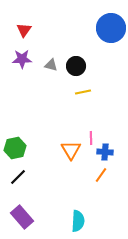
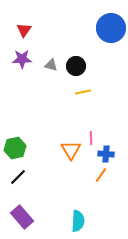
blue cross: moved 1 px right, 2 px down
